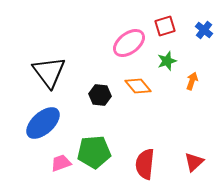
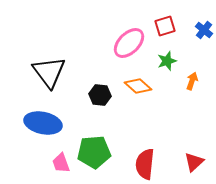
pink ellipse: rotated 8 degrees counterclockwise
orange diamond: rotated 8 degrees counterclockwise
blue ellipse: rotated 54 degrees clockwise
pink trapezoid: rotated 90 degrees counterclockwise
